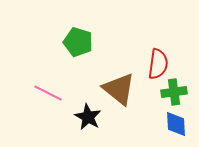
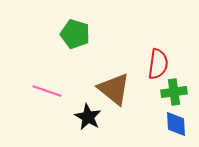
green pentagon: moved 3 px left, 8 px up
brown triangle: moved 5 px left
pink line: moved 1 px left, 2 px up; rotated 8 degrees counterclockwise
